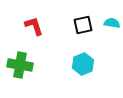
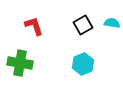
black square: rotated 18 degrees counterclockwise
green cross: moved 2 px up
